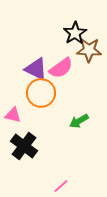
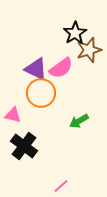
brown star: rotated 20 degrees counterclockwise
